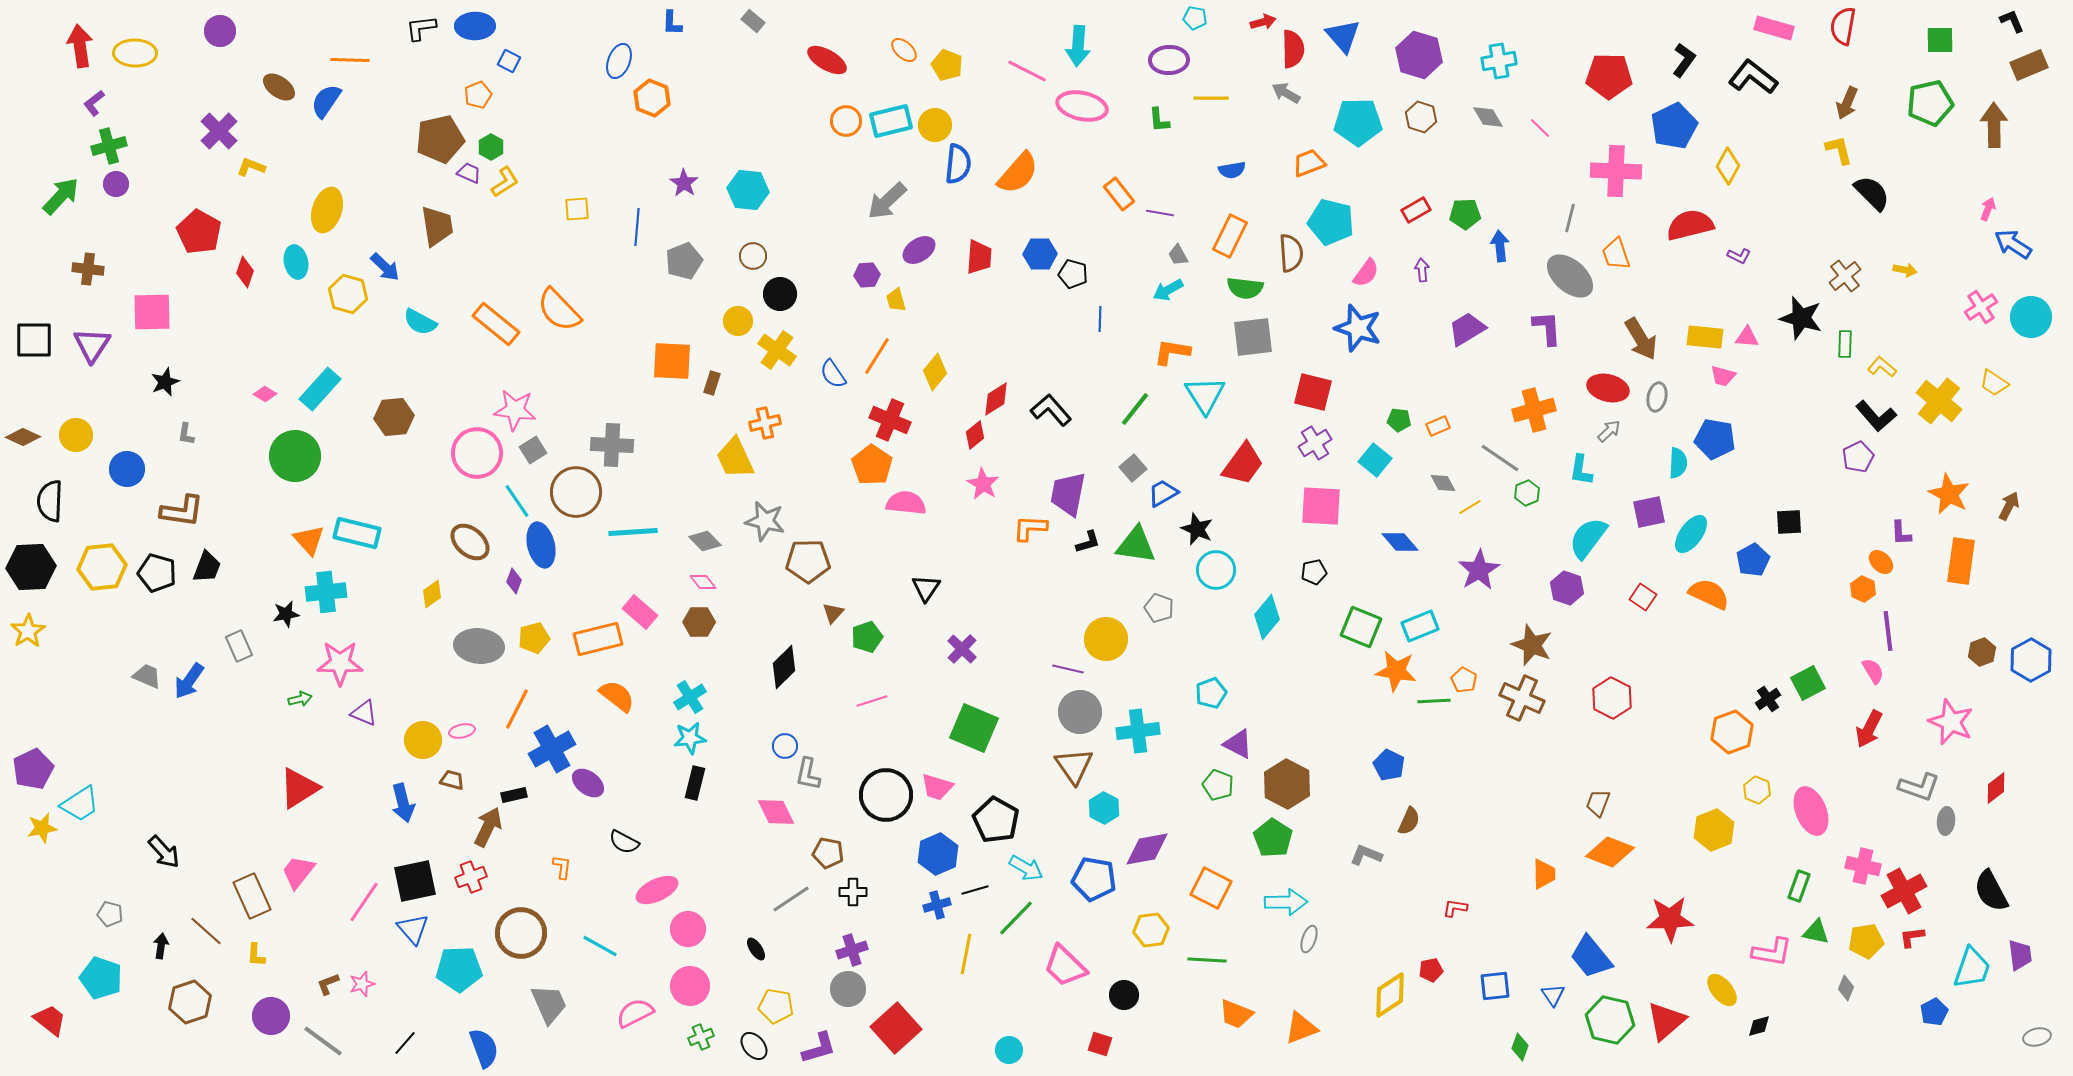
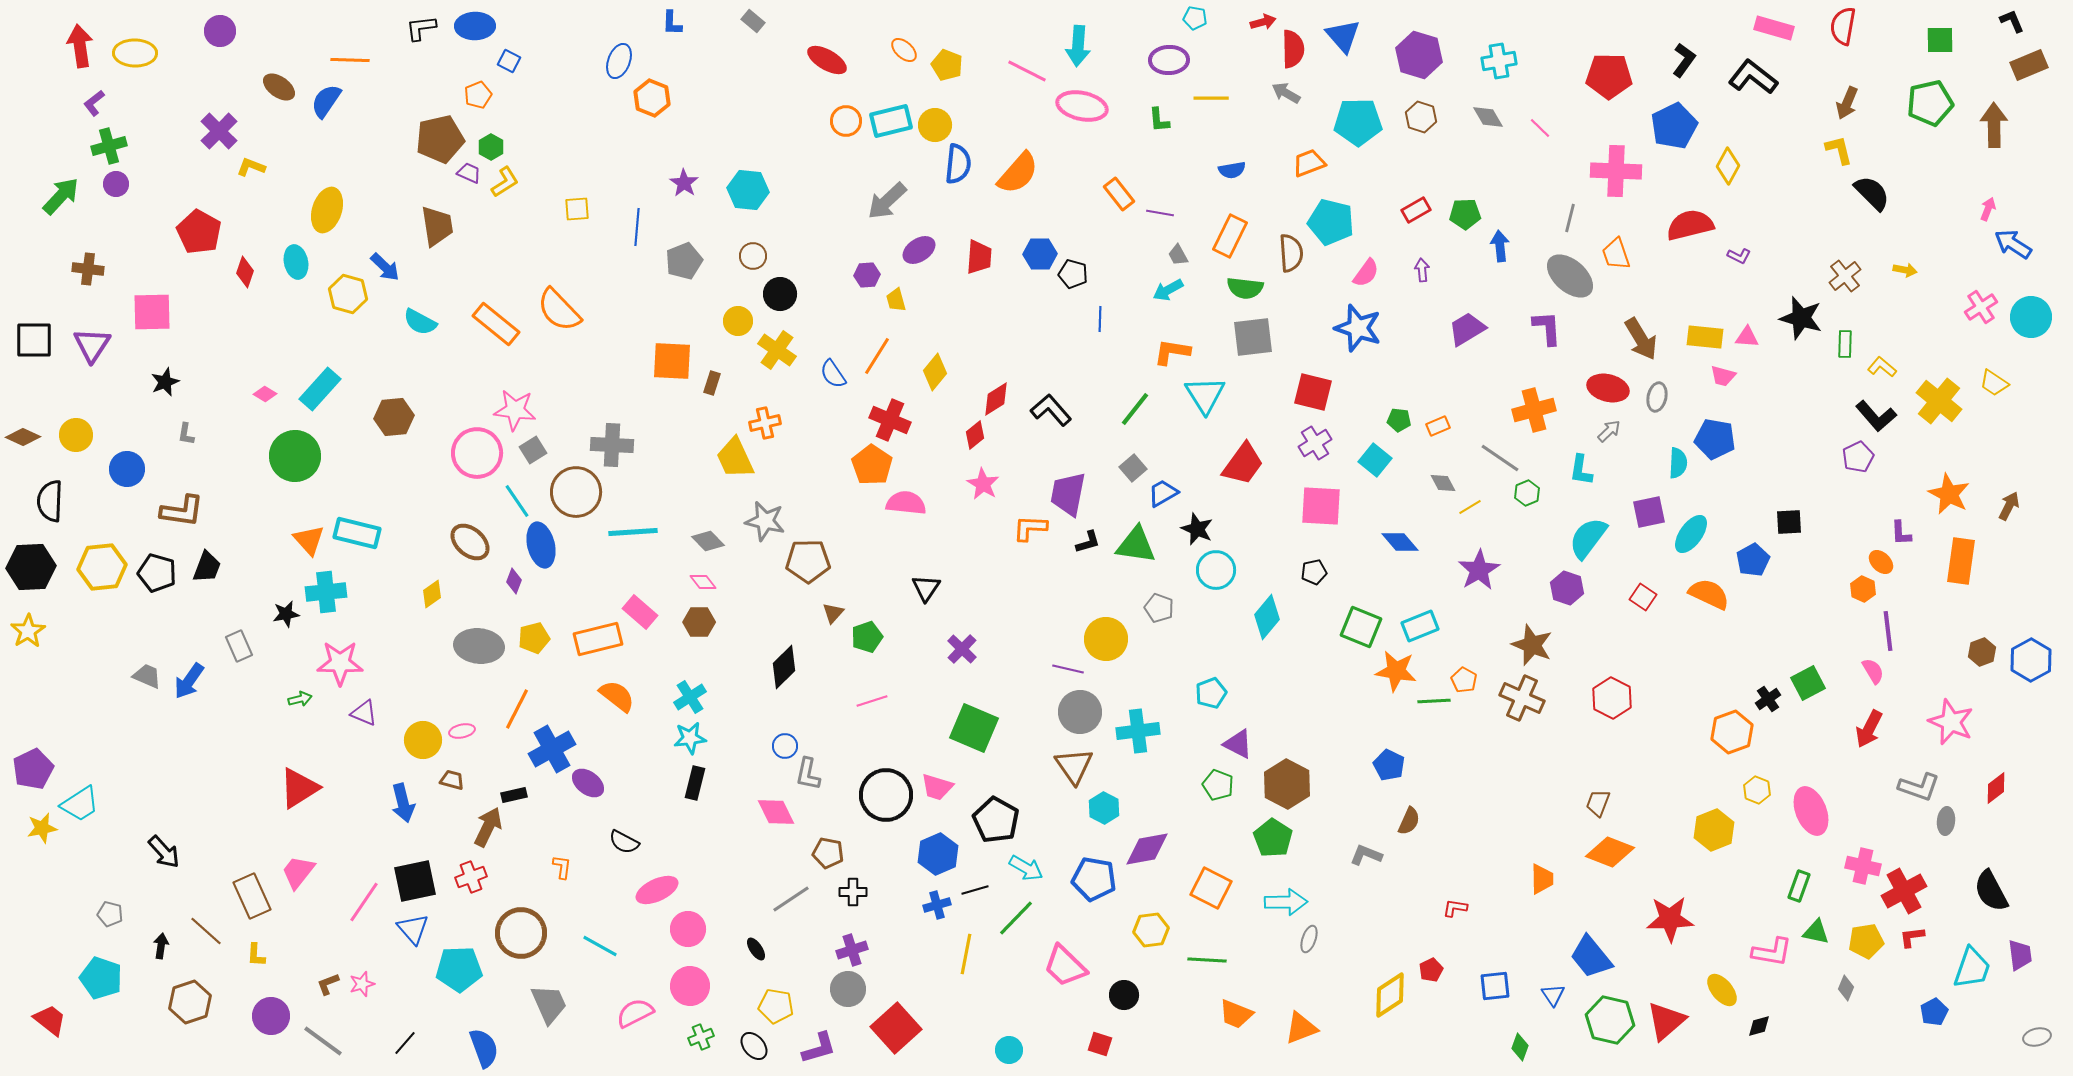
gray diamond at (705, 541): moved 3 px right
orange trapezoid at (1544, 874): moved 2 px left, 5 px down
red pentagon at (1431, 970): rotated 15 degrees counterclockwise
